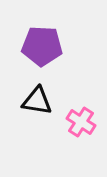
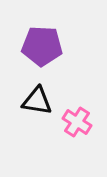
pink cross: moved 4 px left
